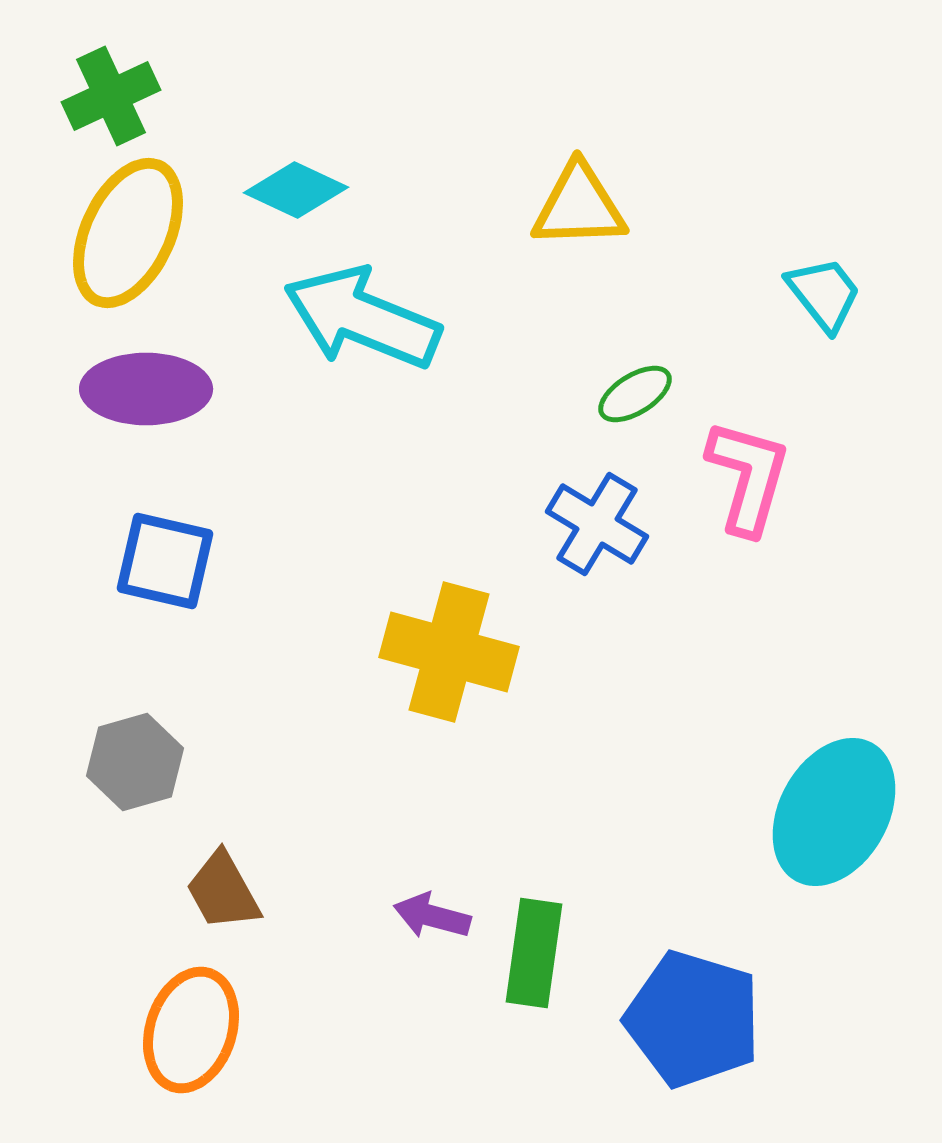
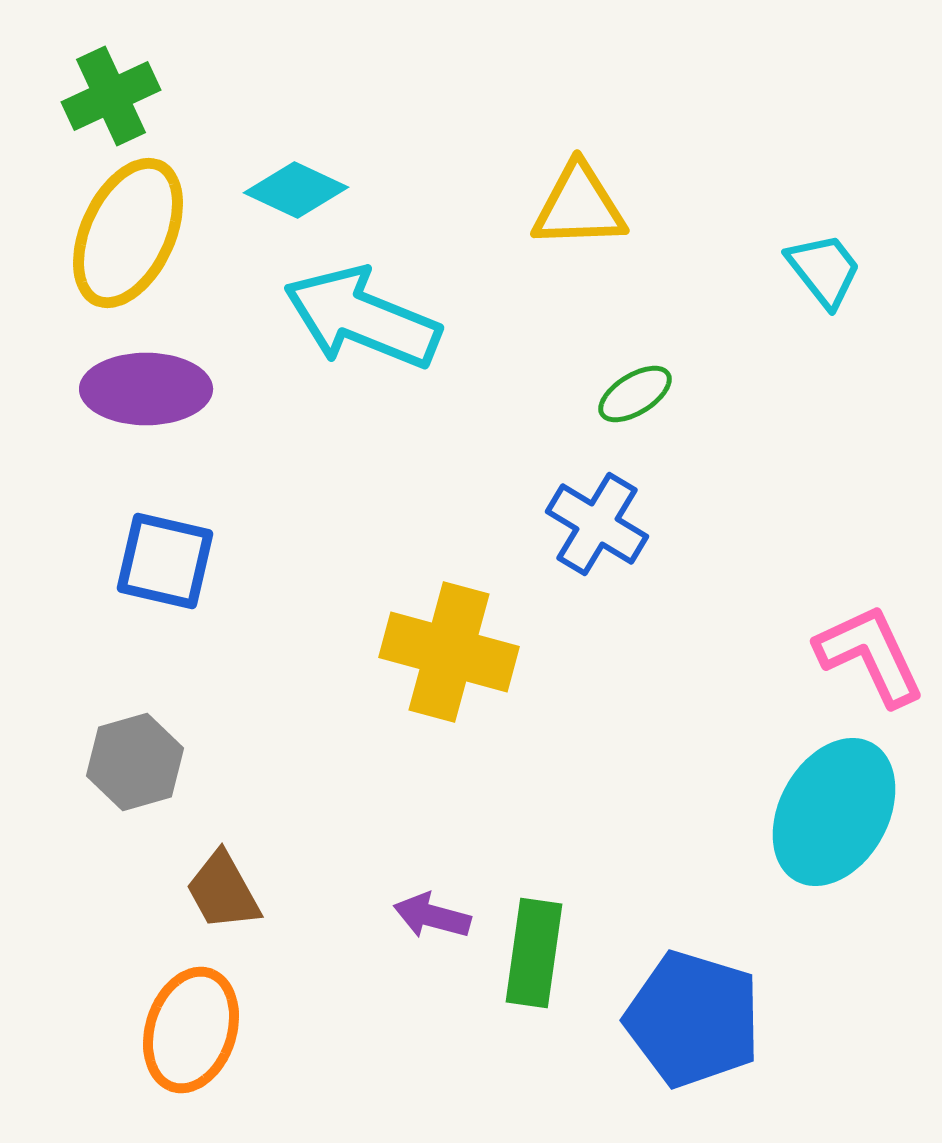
cyan trapezoid: moved 24 px up
pink L-shape: moved 122 px right, 178 px down; rotated 41 degrees counterclockwise
